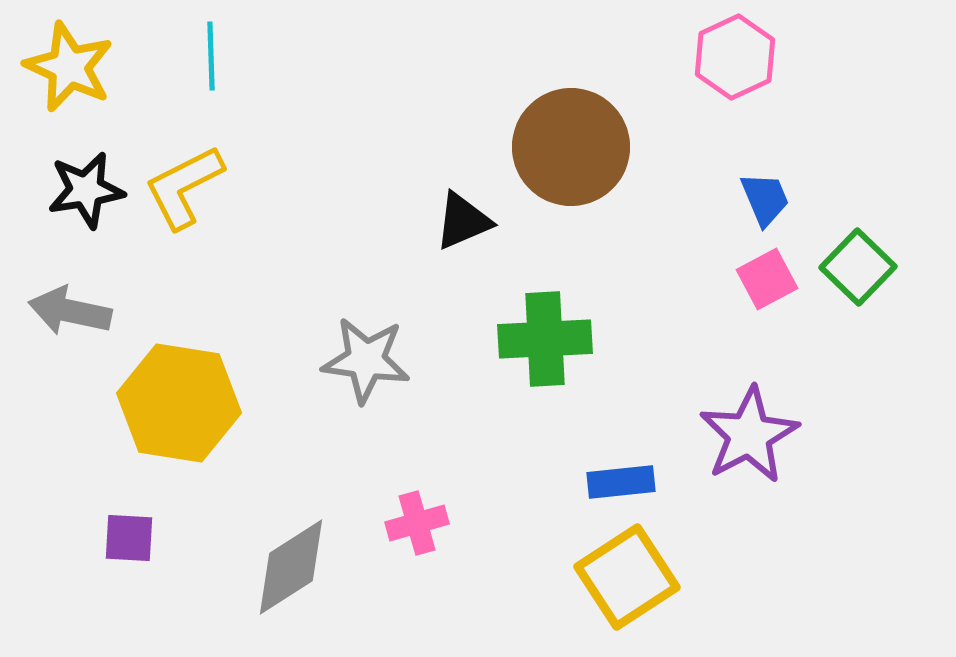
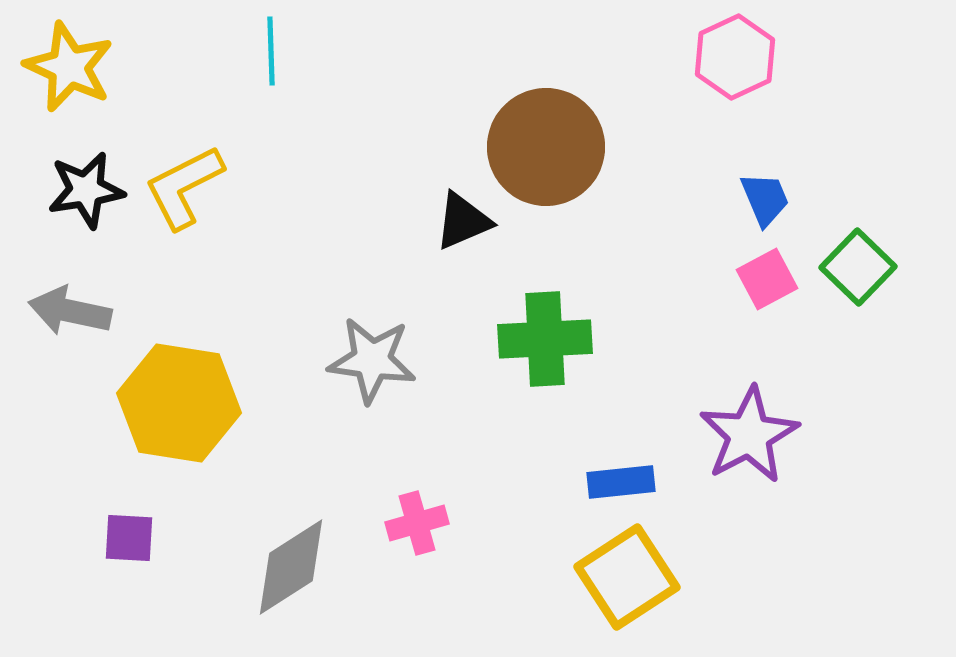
cyan line: moved 60 px right, 5 px up
brown circle: moved 25 px left
gray star: moved 6 px right
